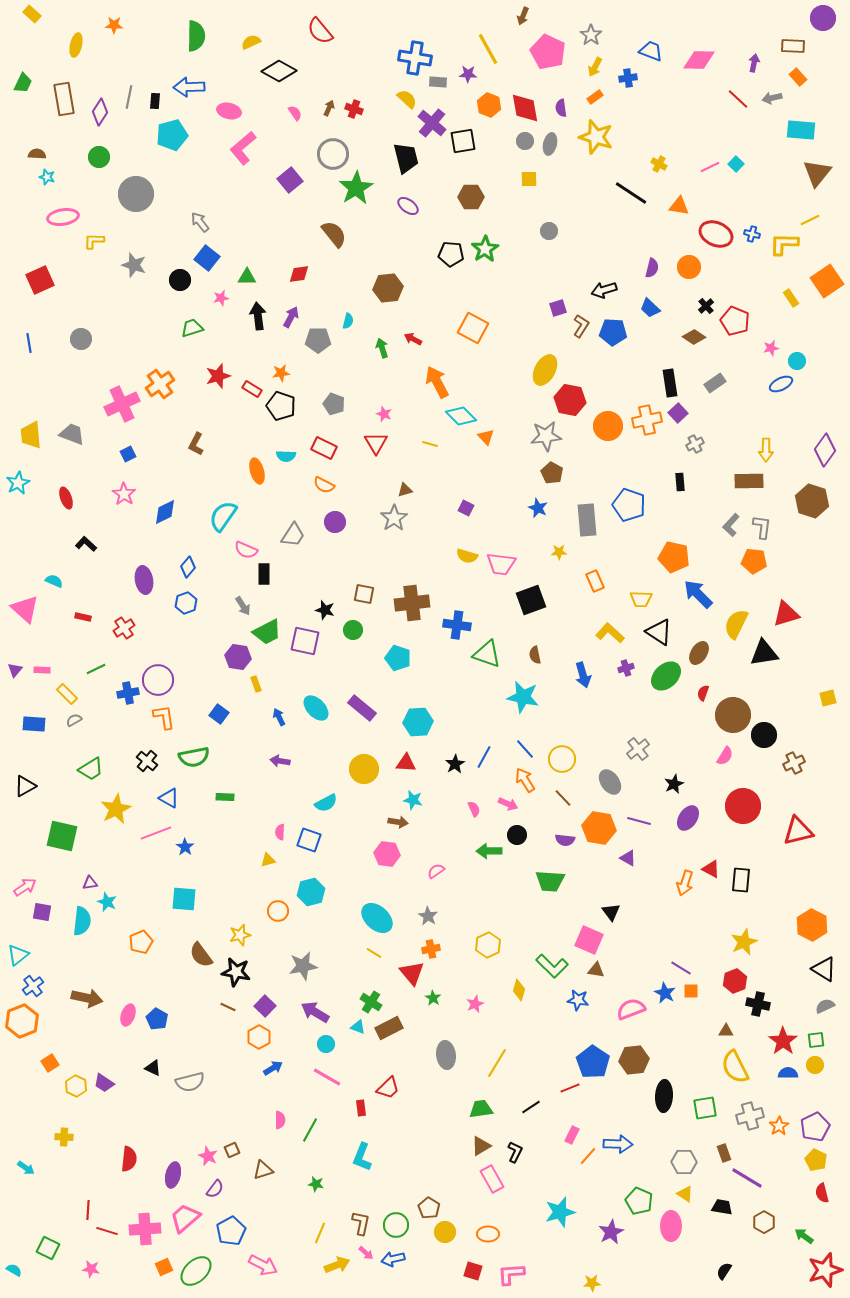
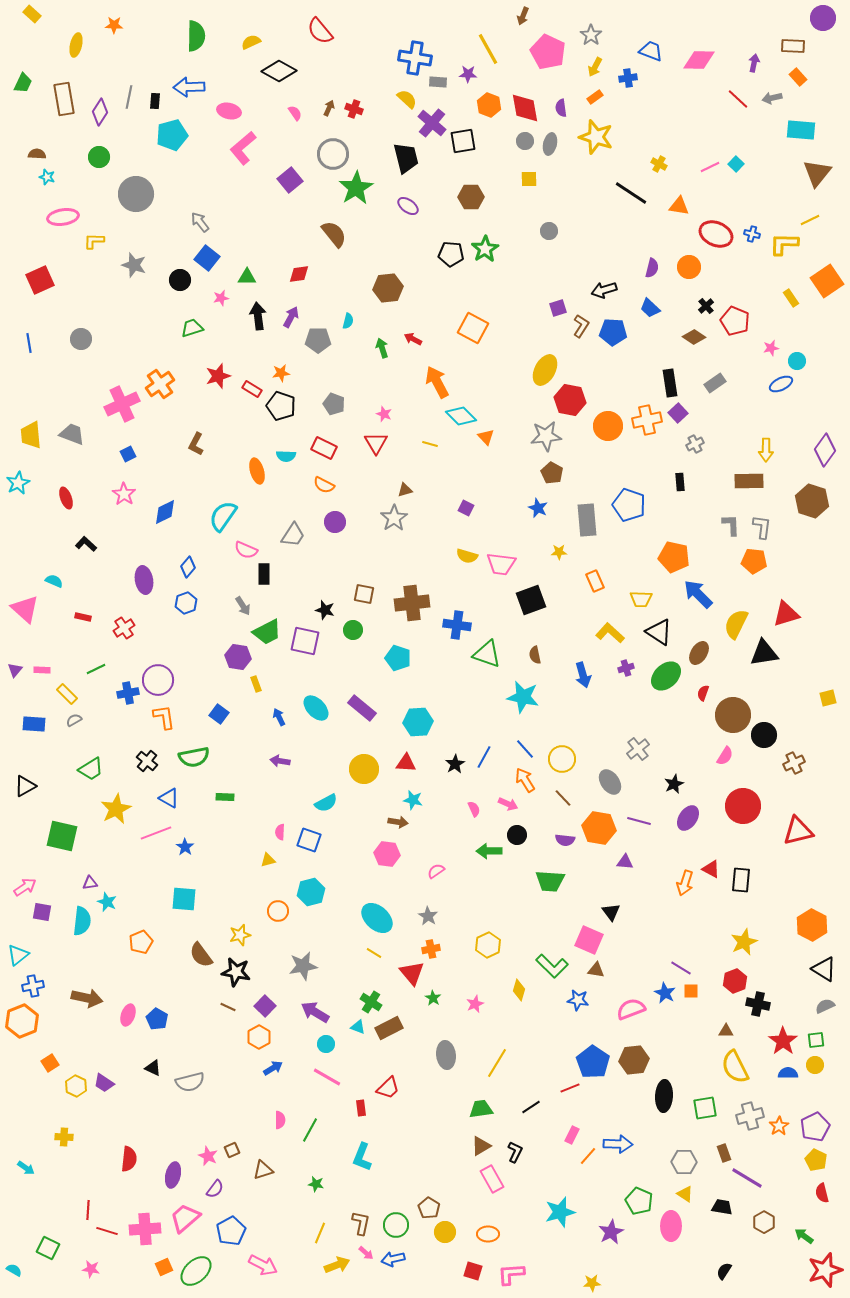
gray L-shape at (731, 525): rotated 135 degrees clockwise
purple triangle at (628, 858): moved 3 px left, 4 px down; rotated 24 degrees counterclockwise
blue cross at (33, 986): rotated 25 degrees clockwise
